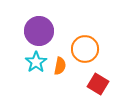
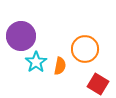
purple circle: moved 18 px left, 5 px down
